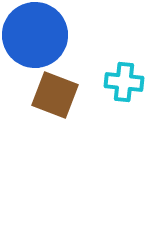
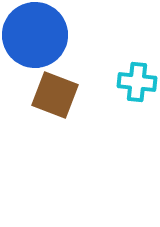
cyan cross: moved 13 px right
